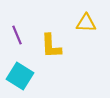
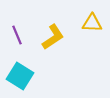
yellow triangle: moved 6 px right
yellow L-shape: moved 2 px right, 9 px up; rotated 120 degrees counterclockwise
